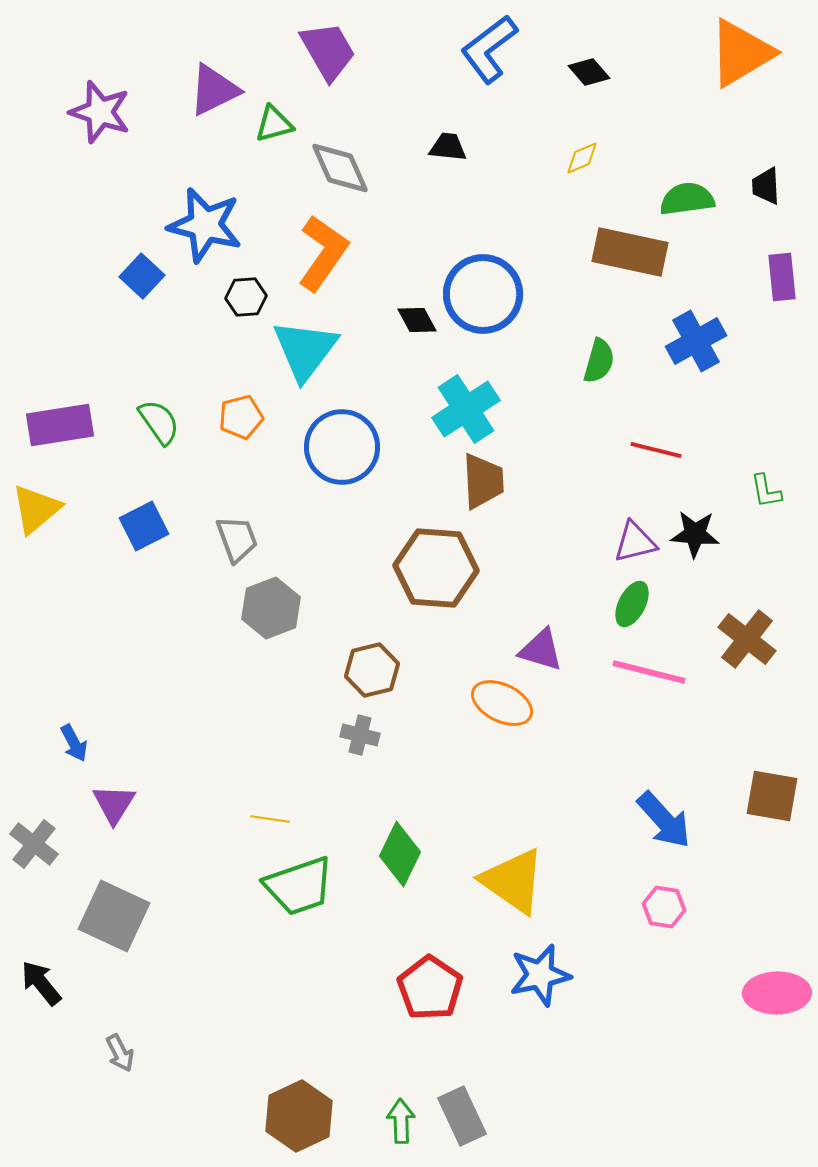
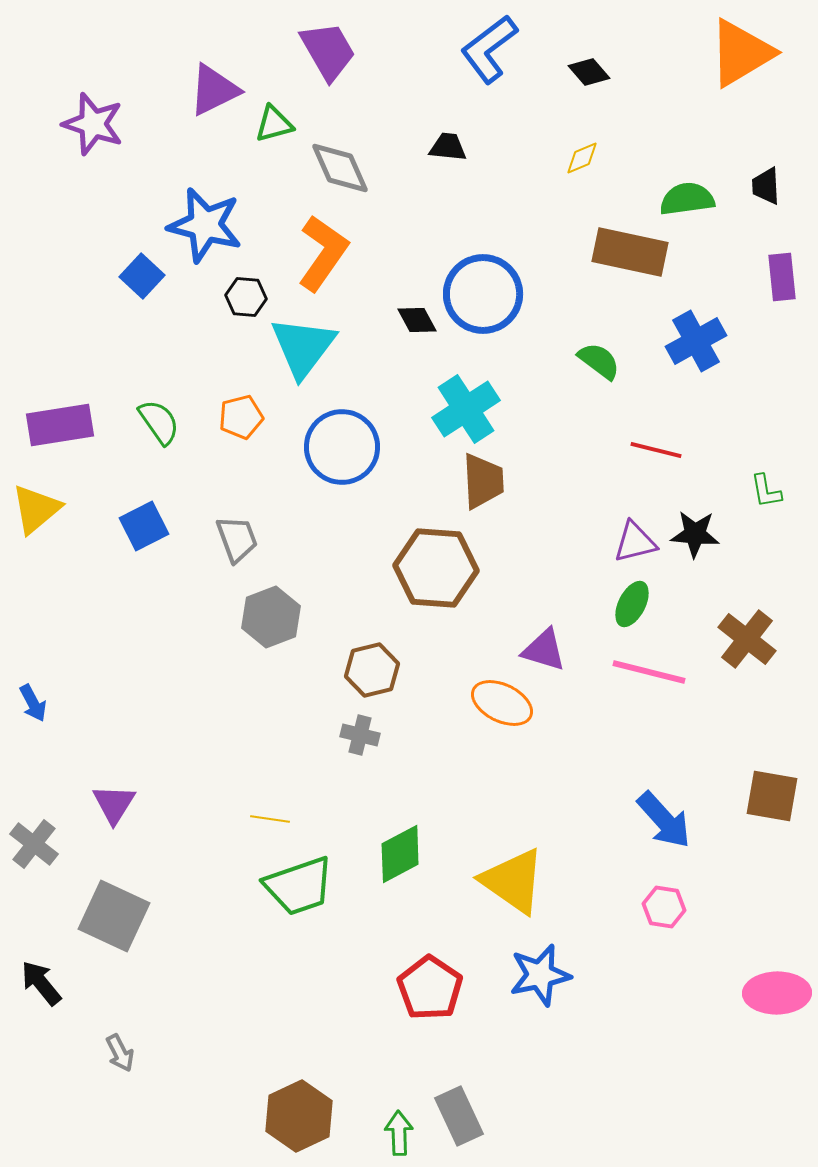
purple star at (100, 112): moved 7 px left, 12 px down
black hexagon at (246, 297): rotated 9 degrees clockwise
cyan triangle at (305, 350): moved 2 px left, 3 px up
green semicircle at (599, 361): rotated 69 degrees counterclockwise
gray hexagon at (271, 608): moved 9 px down
purple triangle at (541, 650): moved 3 px right
blue arrow at (74, 743): moved 41 px left, 40 px up
green diamond at (400, 854): rotated 36 degrees clockwise
gray rectangle at (462, 1116): moved 3 px left
green arrow at (401, 1121): moved 2 px left, 12 px down
